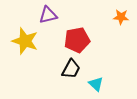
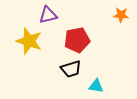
orange star: moved 2 px up
yellow star: moved 4 px right
black trapezoid: rotated 45 degrees clockwise
cyan triangle: moved 2 px down; rotated 35 degrees counterclockwise
